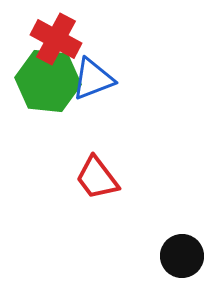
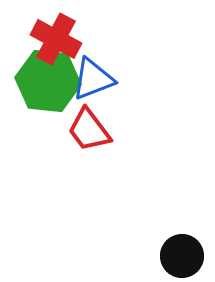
red trapezoid: moved 8 px left, 48 px up
